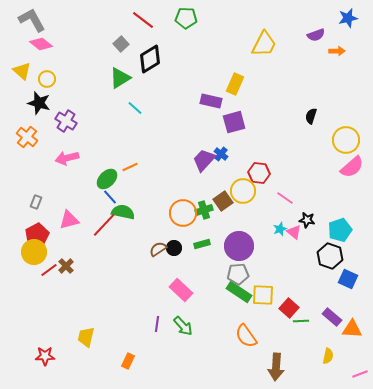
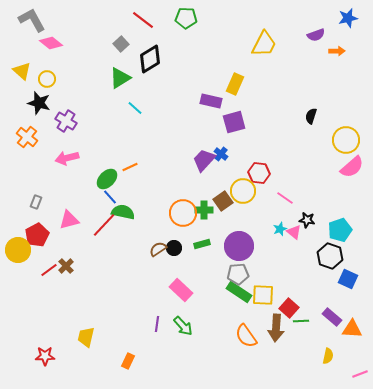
pink diamond at (41, 44): moved 10 px right, 1 px up
green cross at (204, 210): rotated 18 degrees clockwise
yellow circle at (34, 252): moved 16 px left, 2 px up
brown arrow at (276, 367): moved 39 px up
